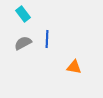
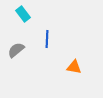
gray semicircle: moved 7 px left, 7 px down; rotated 12 degrees counterclockwise
